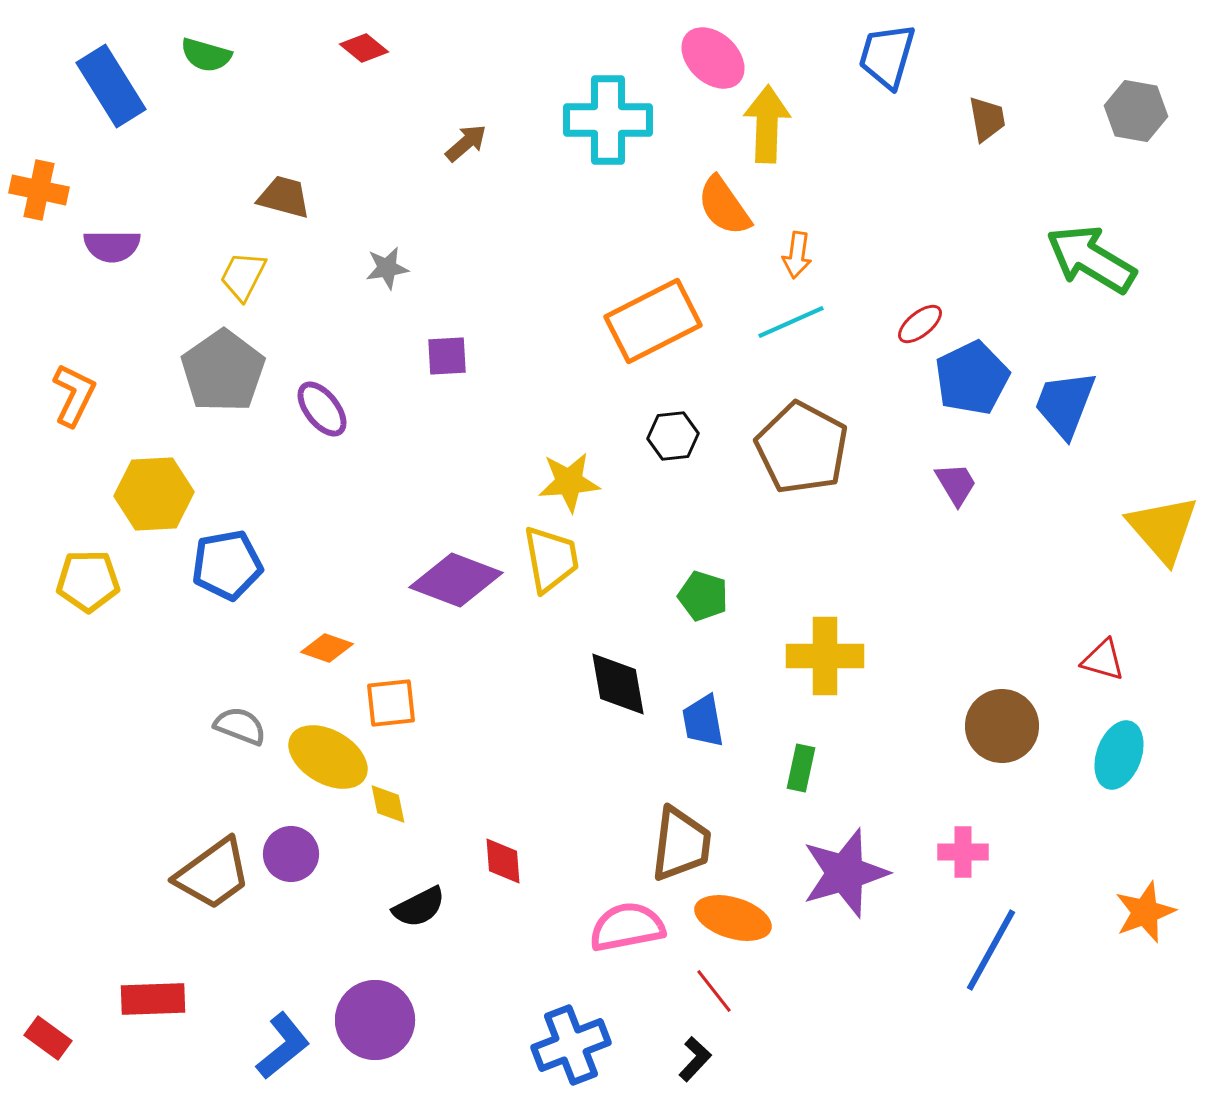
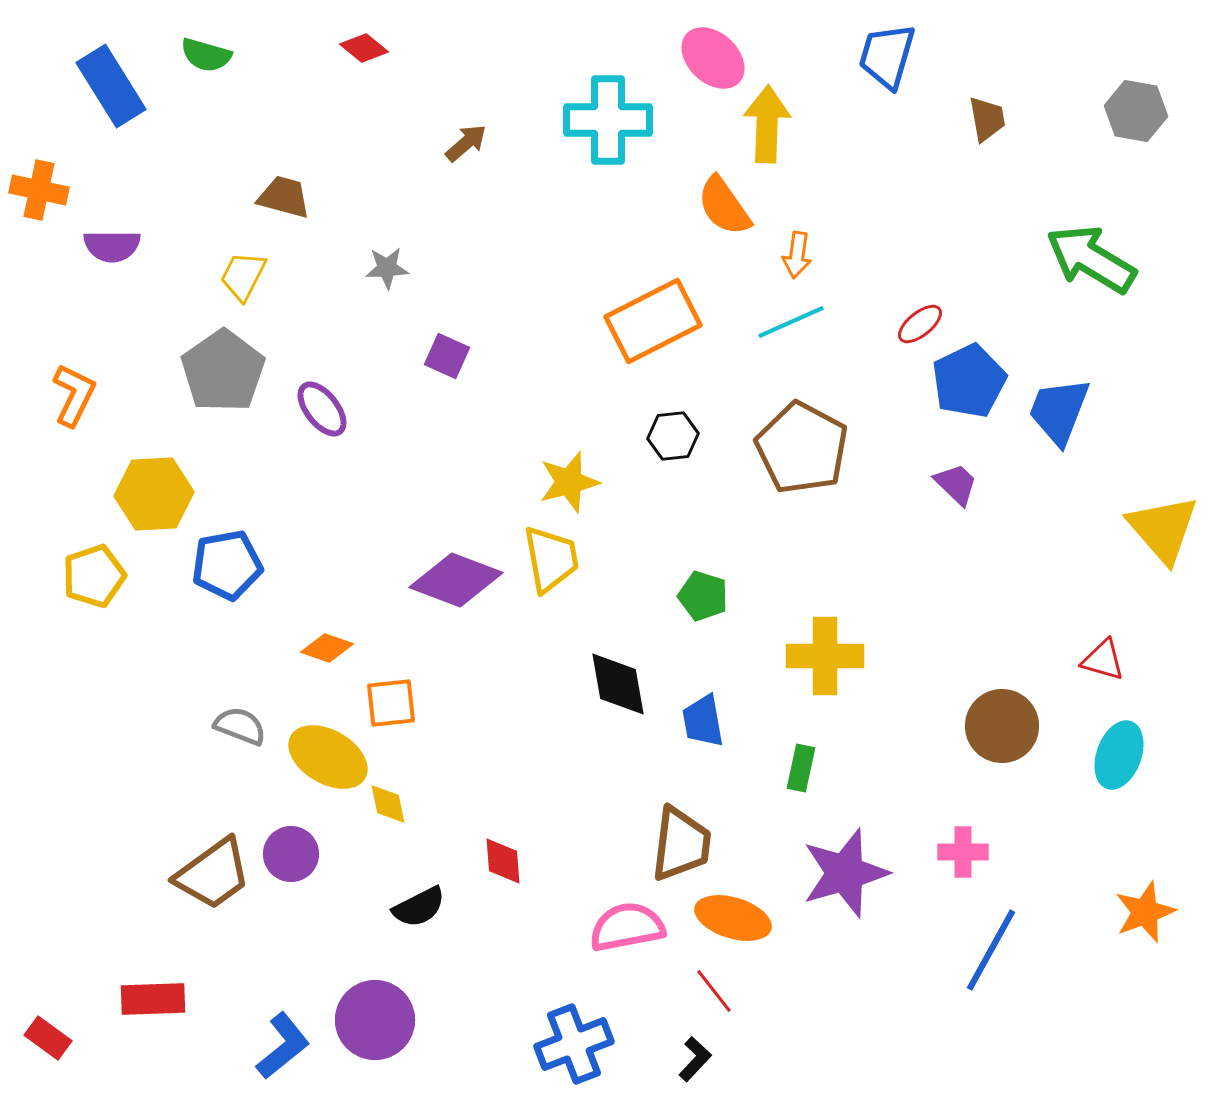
gray star at (387, 268): rotated 6 degrees clockwise
purple square at (447, 356): rotated 27 degrees clockwise
blue pentagon at (972, 378): moved 3 px left, 3 px down
blue trapezoid at (1065, 404): moved 6 px left, 7 px down
yellow star at (569, 482): rotated 10 degrees counterclockwise
purple trapezoid at (956, 484): rotated 15 degrees counterclockwise
yellow pentagon at (88, 581): moved 6 px right, 5 px up; rotated 18 degrees counterclockwise
blue cross at (571, 1045): moved 3 px right, 1 px up
